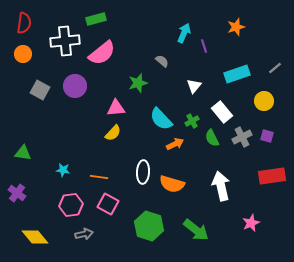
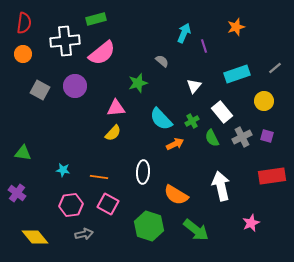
orange semicircle: moved 4 px right, 11 px down; rotated 15 degrees clockwise
